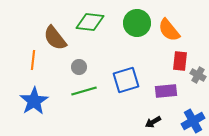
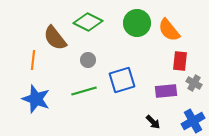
green diamond: moved 2 px left; rotated 20 degrees clockwise
gray circle: moved 9 px right, 7 px up
gray cross: moved 4 px left, 8 px down
blue square: moved 4 px left
blue star: moved 2 px right, 2 px up; rotated 20 degrees counterclockwise
black arrow: rotated 105 degrees counterclockwise
